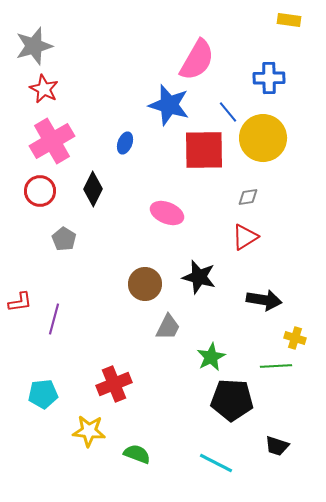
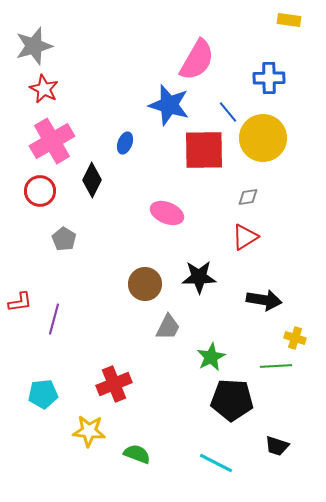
black diamond: moved 1 px left, 9 px up
black star: rotated 16 degrees counterclockwise
